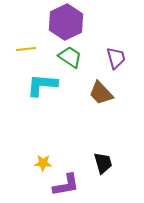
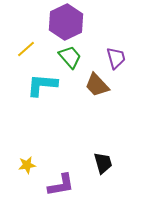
yellow line: rotated 36 degrees counterclockwise
green trapezoid: rotated 15 degrees clockwise
brown trapezoid: moved 4 px left, 8 px up
yellow star: moved 16 px left, 2 px down; rotated 12 degrees counterclockwise
purple L-shape: moved 5 px left
